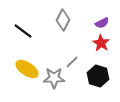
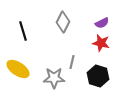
gray diamond: moved 2 px down
black line: rotated 36 degrees clockwise
red star: rotated 18 degrees counterclockwise
gray line: rotated 32 degrees counterclockwise
yellow ellipse: moved 9 px left
